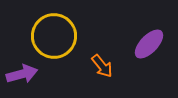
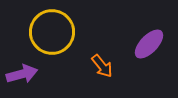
yellow circle: moved 2 px left, 4 px up
